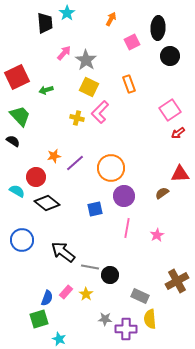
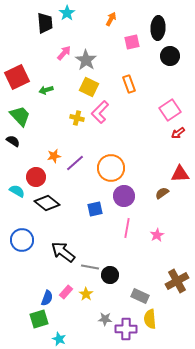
pink square at (132, 42): rotated 14 degrees clockwise
